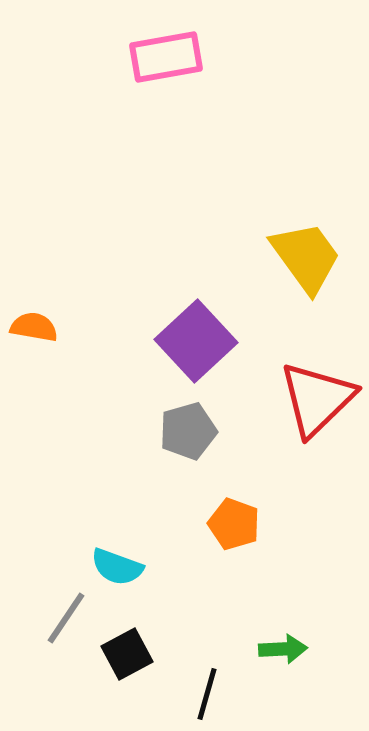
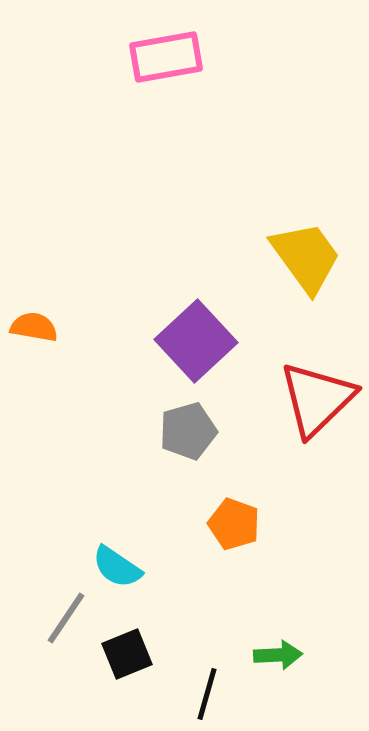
cyan semicircle: rotated 14 degrees clockwise
green arrow: moved 5 px left, 6 px down
black square: rotated 6 degrees clockwise
